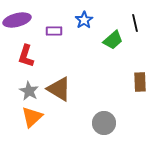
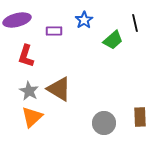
brown rectangle: moved 35 px down
